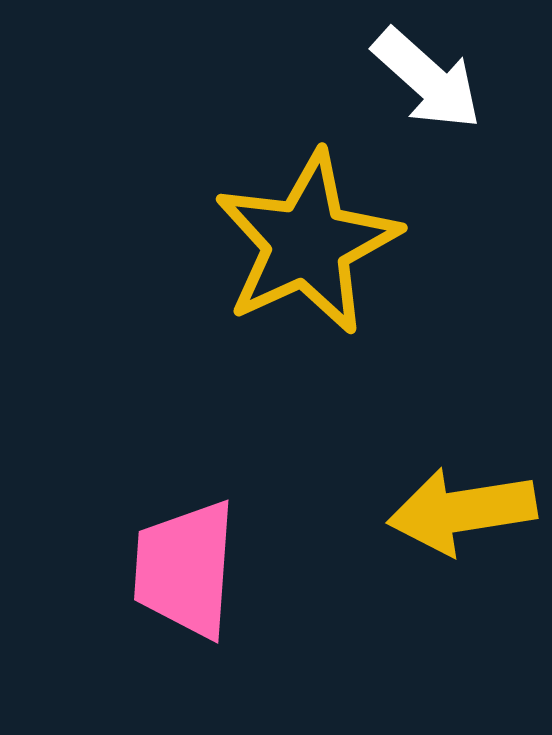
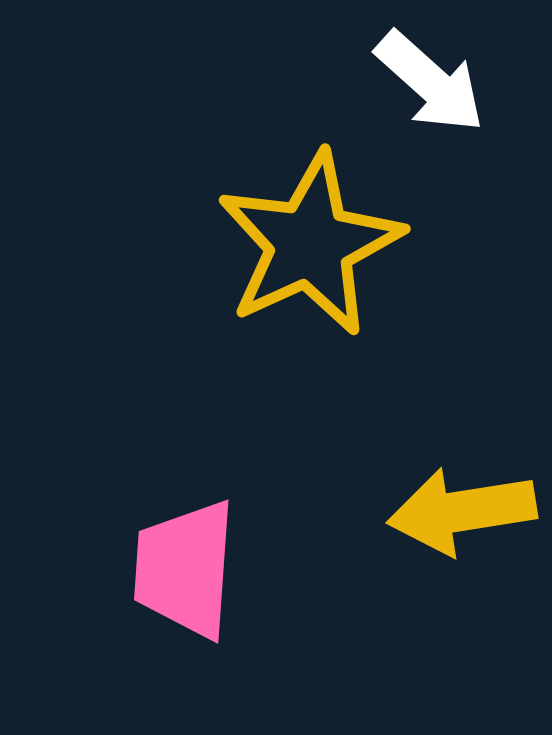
white arrow: moved 3 px right, 3 px down
yellow star: moved 3 px right, 1 px down
